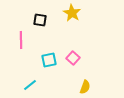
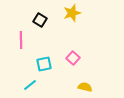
yellow star: rotated 24 degrees clockwise
black square: rotated 24 degrees clockwise
cyan square: moved 5 px left, 4 px down
yellow semicircle: rotated 96 degrees counterclockwise
